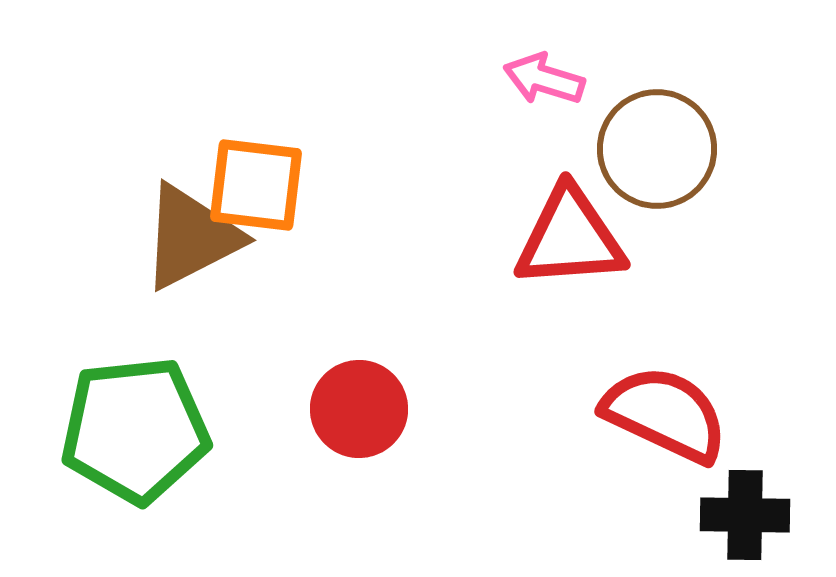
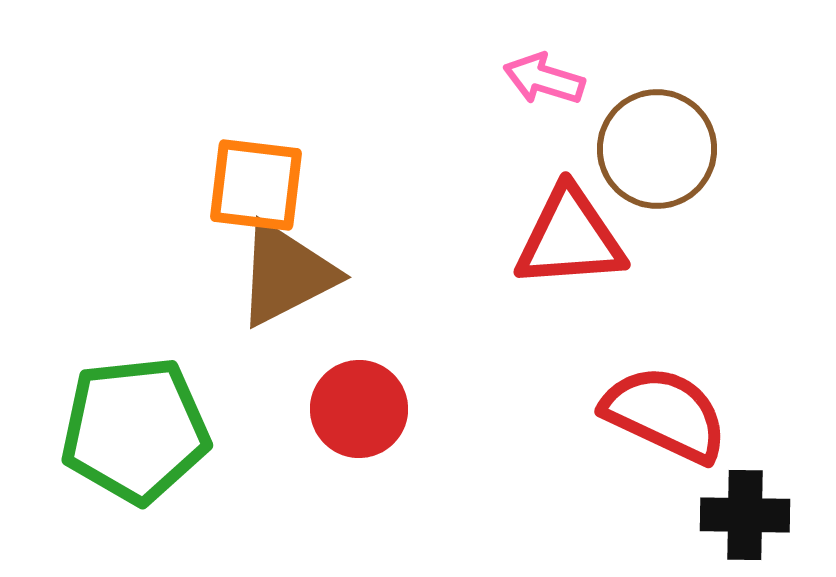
brown triangle: moved 95 px right, 37 px down
